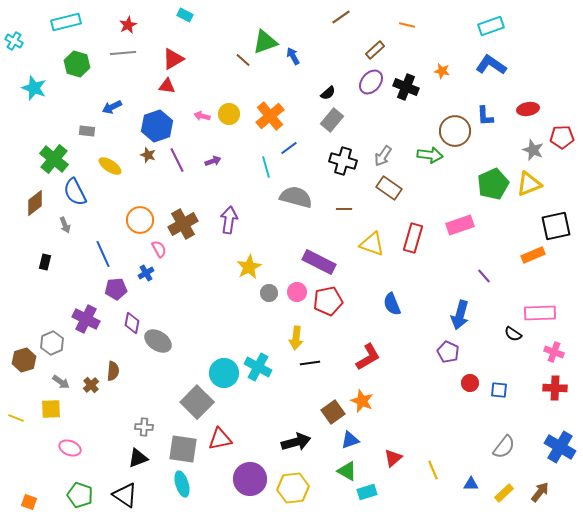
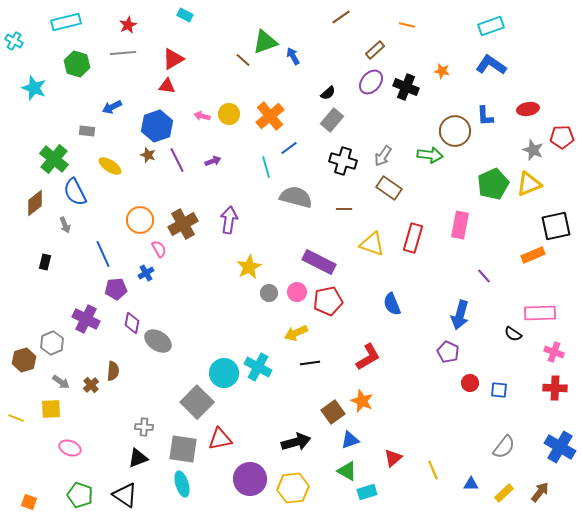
pink rectangle at (460, 225): rotated 60 degrees counterclockwise
yellow arrow at (296, 338): moved 5 px up; rotated 60 degrees clockwise
